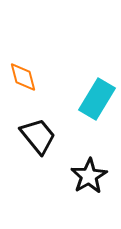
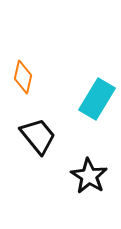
orange diamond: rotated 28 degrees clockwise
black star: rotated 9 degrees counterclockwise
